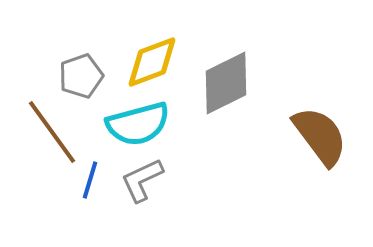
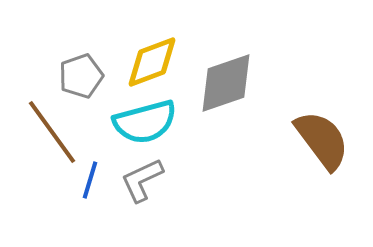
gray diamond: rotated 8 degrees clockwise
cyan semicircle: moved 7 px right, 2 px up
brown semicircle: moved 2 px right, 4 px down
